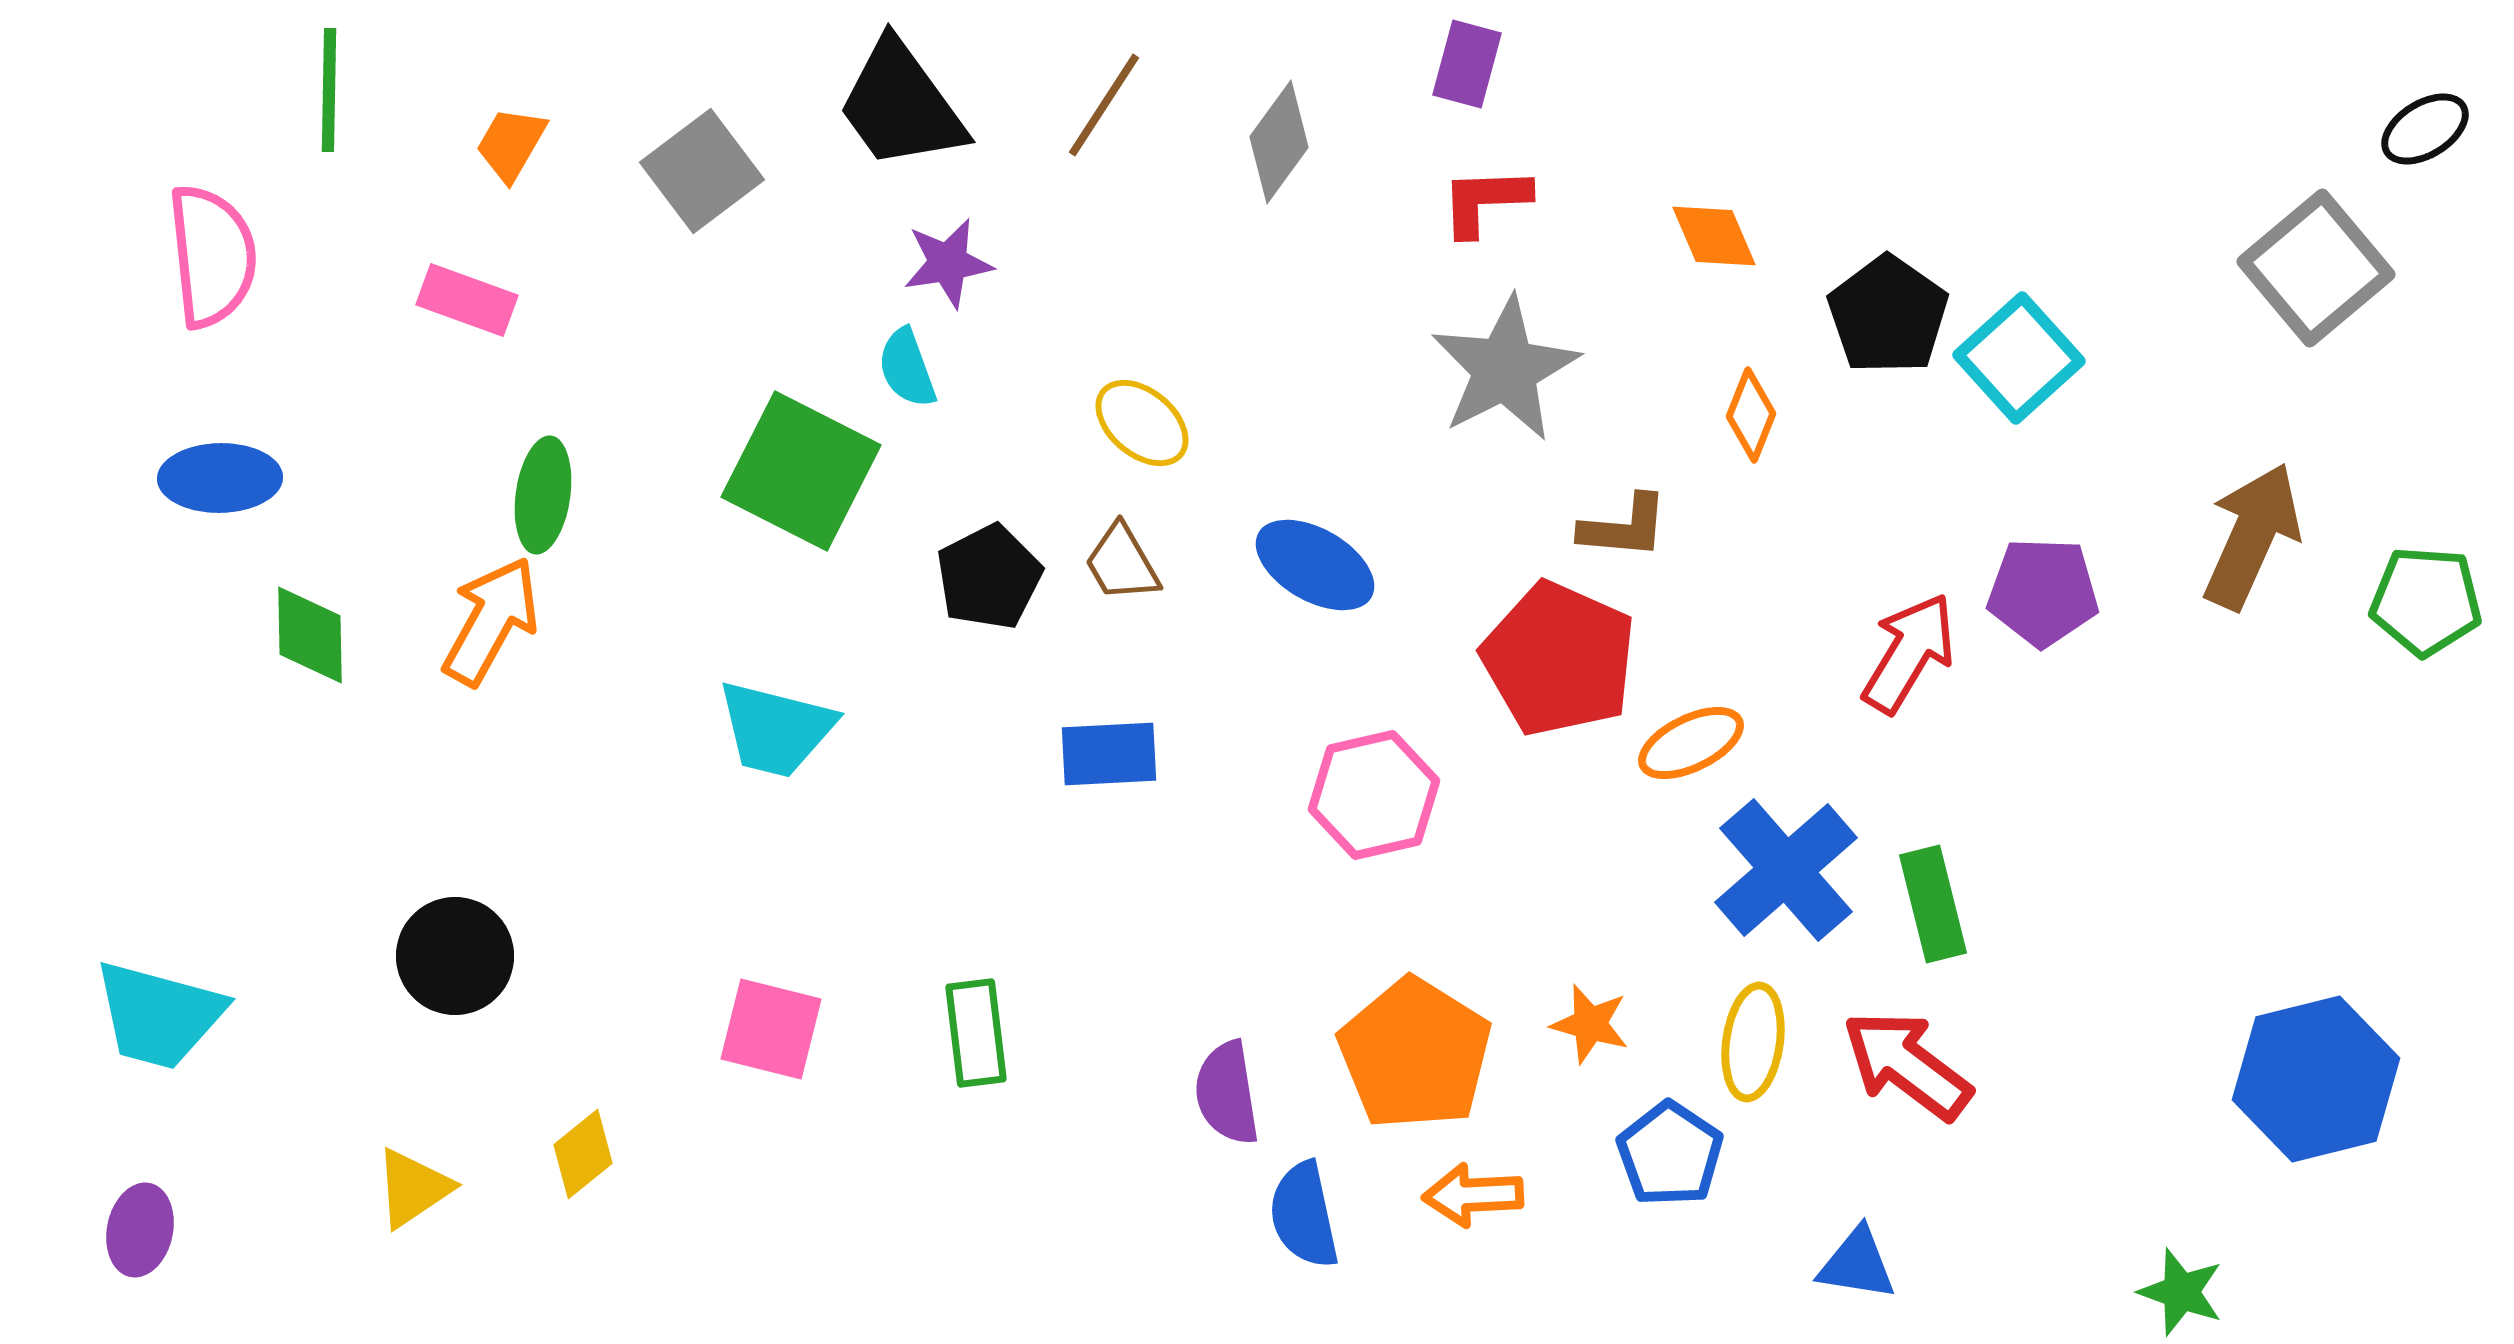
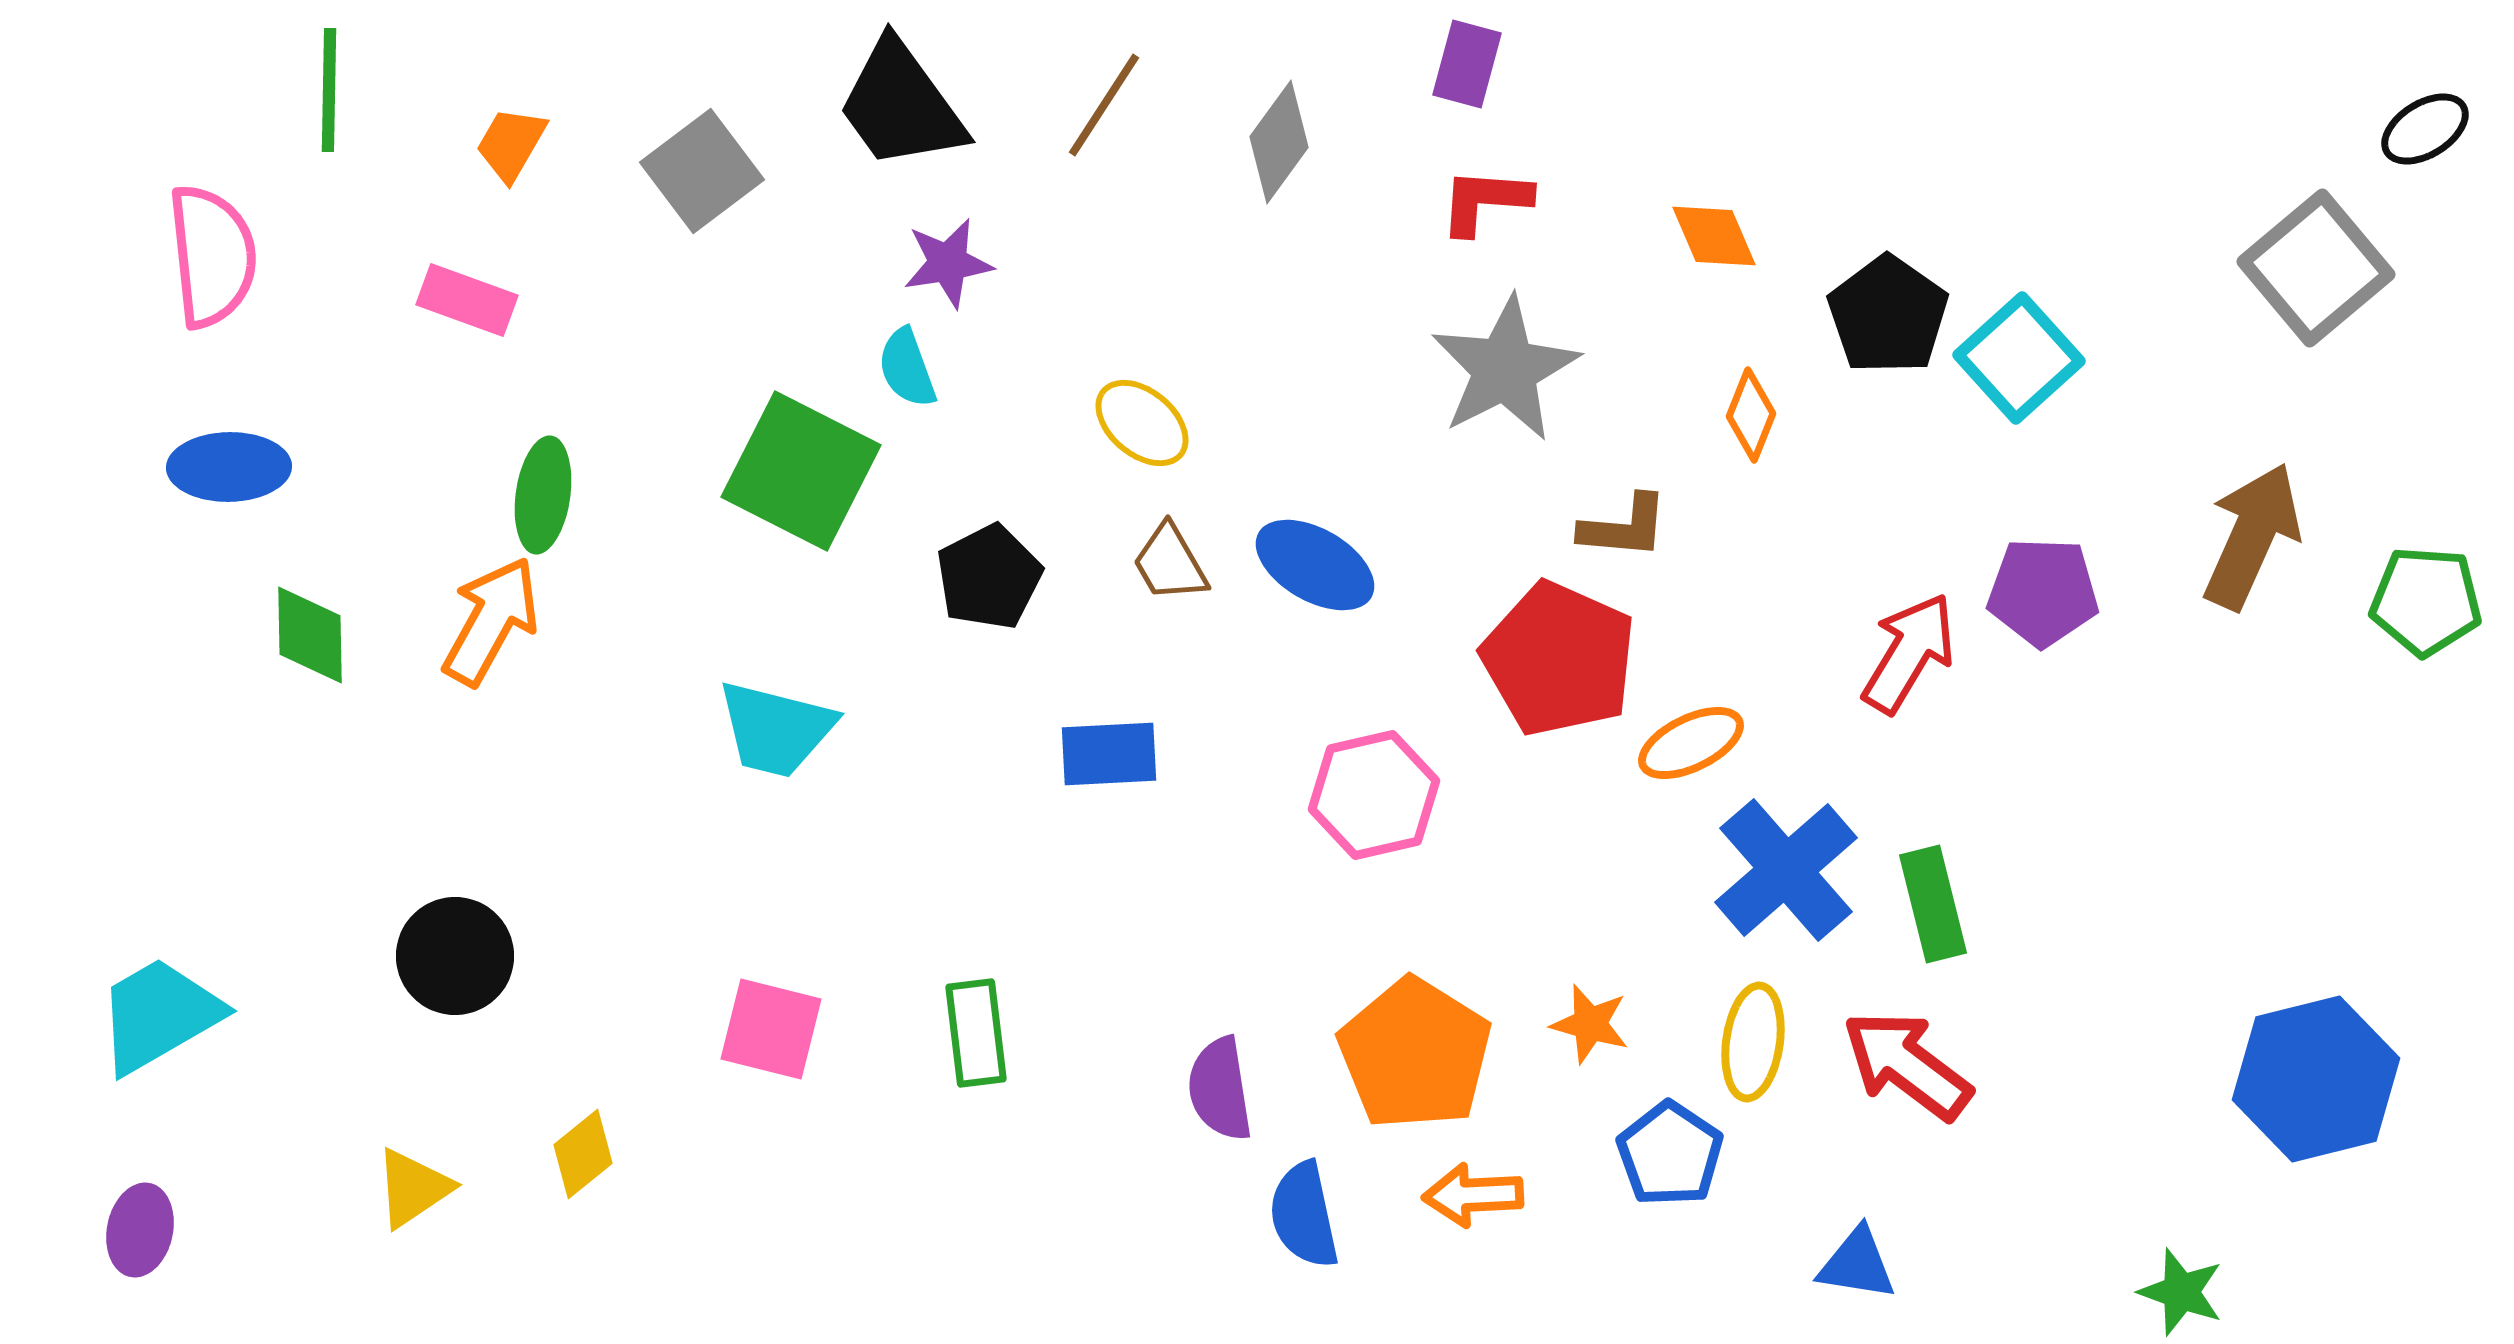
red L-shape at (1485, 201): rotated 6 degrees clockwise
blue ellipse at (220, 478): moved 9 px right, 11 px up
brown trapezoid at (1122, 563): moved 48 px right
cyan trapezoid at (159, 1015): rotated 135 degrees clockwise
purple semicircle at (1227, 1093): moved 7 px left, 4 px up
